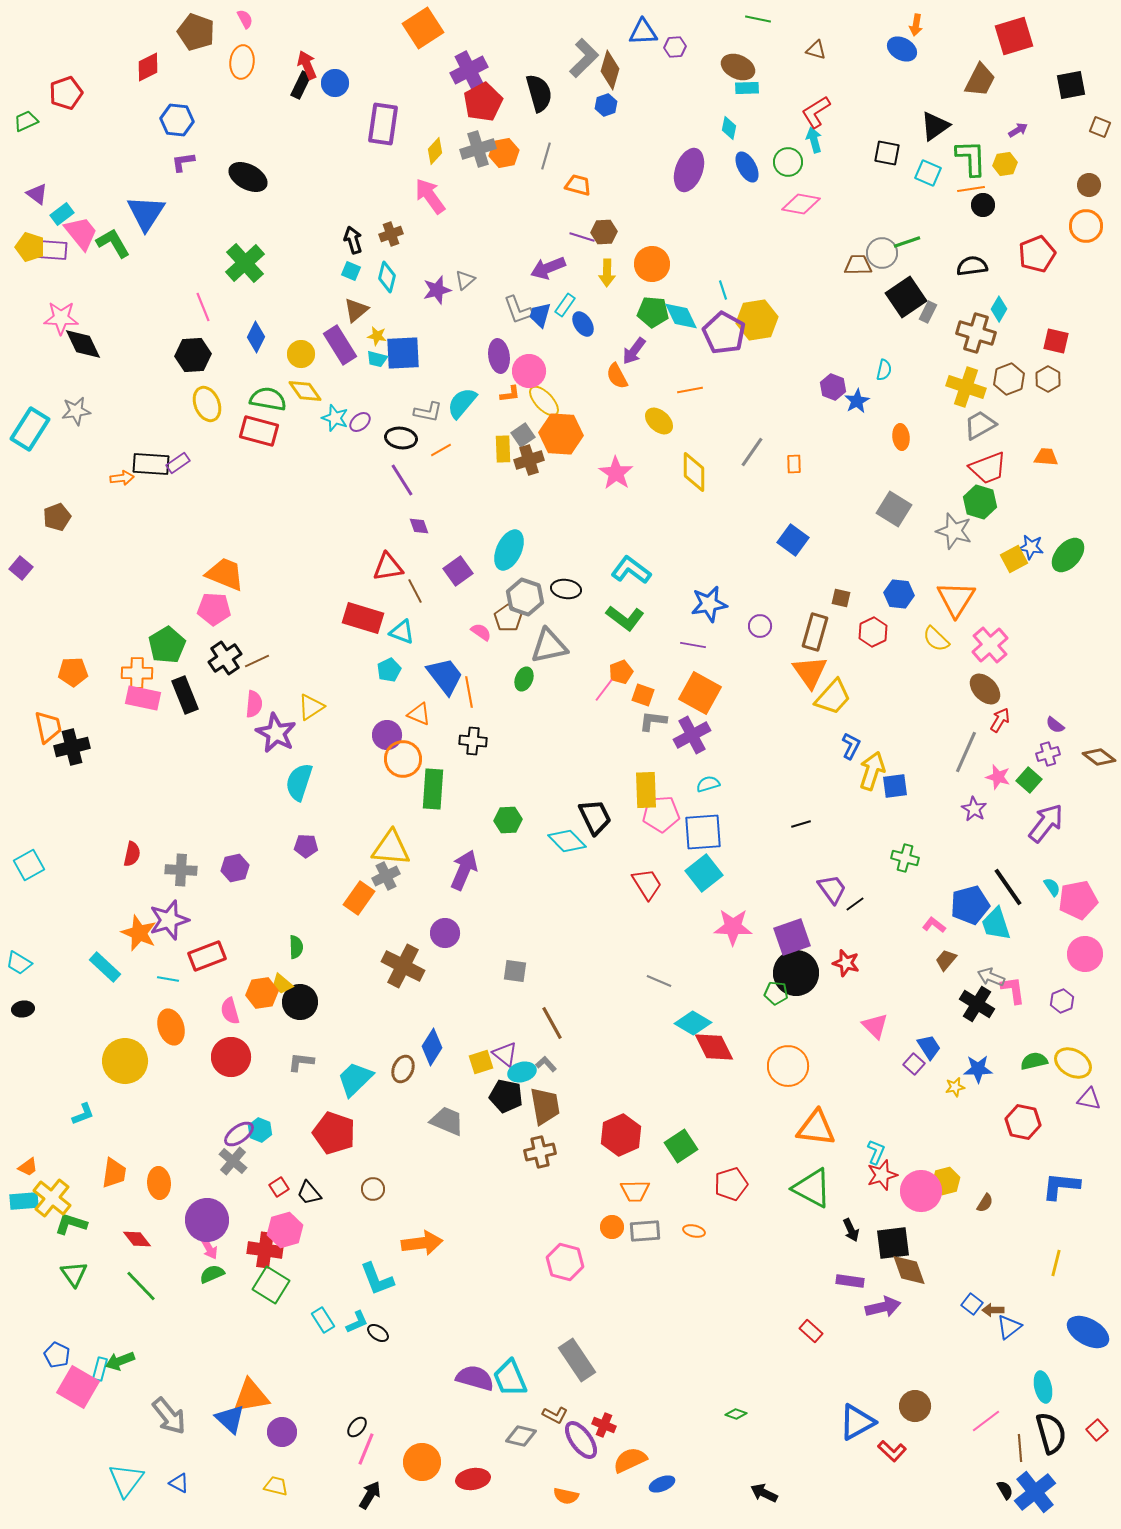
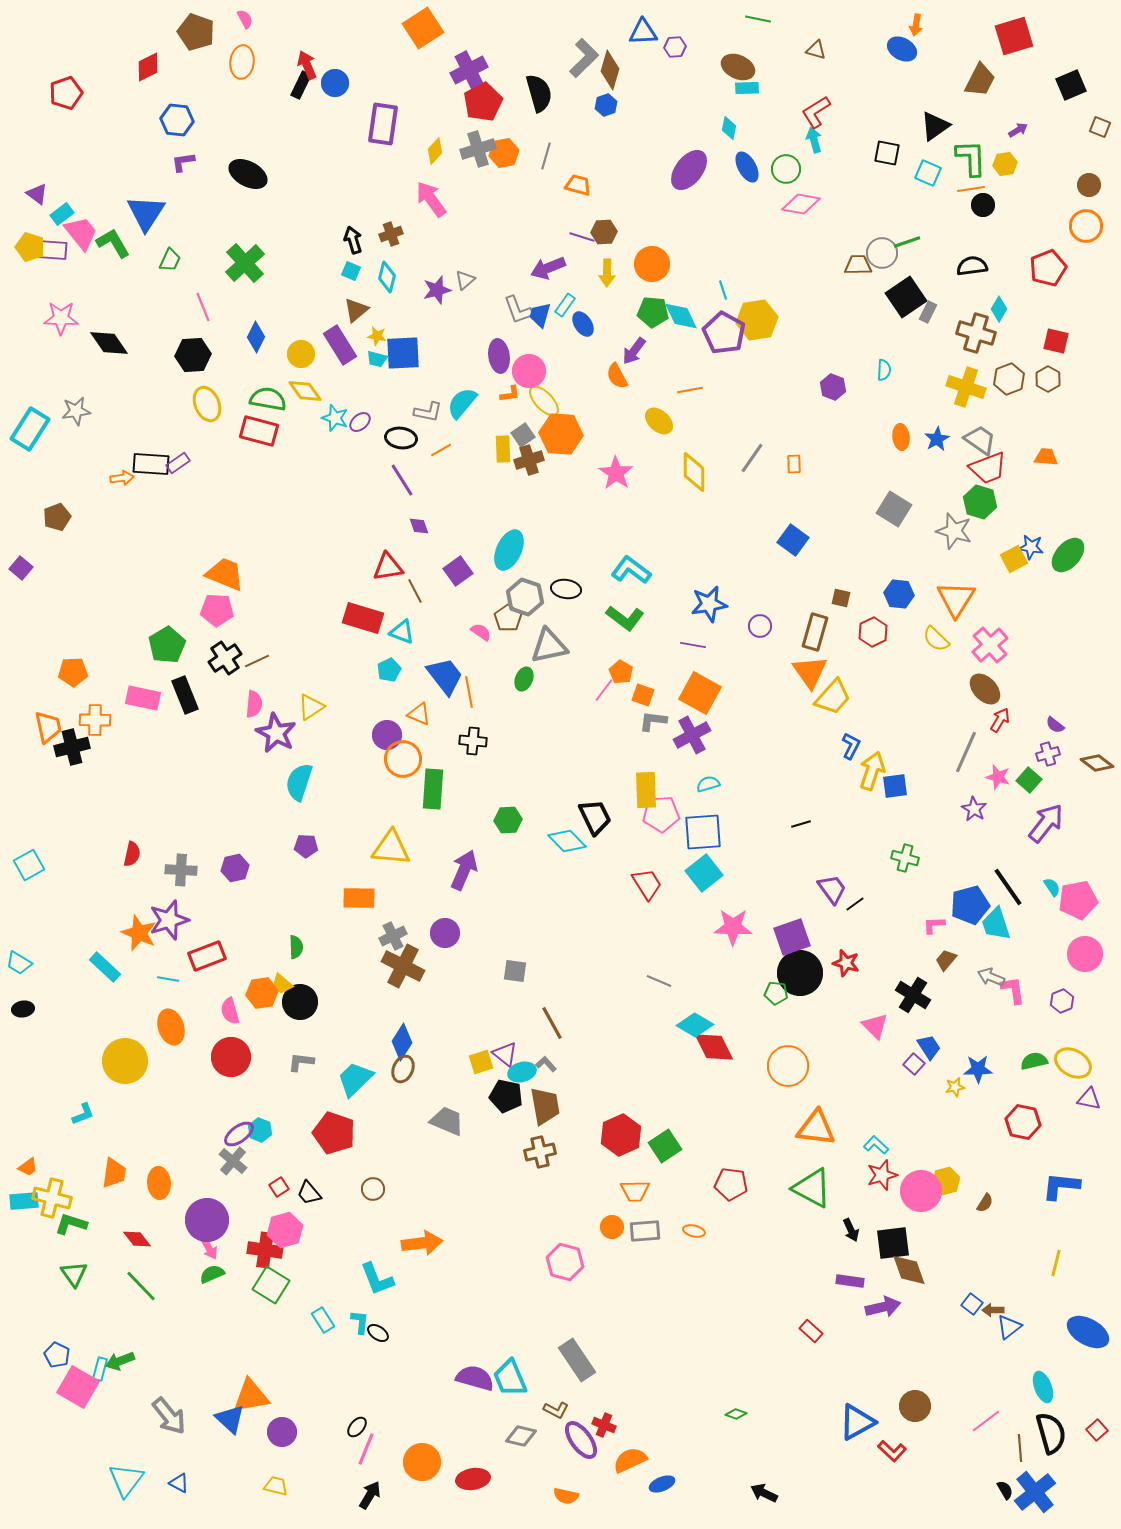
black square at (1071, 85): rotated 12 degrees counterclockwise
green trapezoid at (26, 121): moved 144 px right, 139 px down; rotated 140 degrees clockwise
green circle at (788, 162): moved 2 px left, 7 px down
purple ellipse at (689, 170): rotated 18 degrees clockwise
black ellipse at (248, 177): moved 3 px up
pink arrow at (430, 196): moved 1 px right, 3 px down
red pentagon at (1037, 254): moved 11 px right, 14 px down
black diamond at (83, 344): moved 26 px right, 1 px up; rotated 9 degrees counterclockwise
cyan semicircle at (884, 370): rotated 10 degrees counterclockwise
blue star at (857, 401): moved 80 px right, 38 px down
gray trapezoid at (980, 425): moved 15 px down; rotated 64 degrees clockwise
gray line at (752, 452): moved 6 px down
pink pentagon at (214, 609): moved 3 px right, 1 px down
orange pentagon at (621, 672): rotated 20 degrees counterclockwise
orange cross at (137, 673): moved 42 px left, 47 px down
brown diamond at (1099, 757): moved 2 px left, 6 px down
gray cross at (386, 876): moved 7 px right, 60 px down
orange rectangle at (359, 898): rotated 56 degrees clockwise
pink L-shape at (934, 925): rotated 40 degrees counterclockwise
black circle at (796, 973): moved 4 px right
black cross at (977, 1004): moved 64 px left, 9 px up
cyan diamond at (693, 1023): moved 2 px right, 2 px down
blue diamond at (432, 1047): moved 30 px left, 5 px up
green square at (681, 1146): moved 16 px left
cyan L-shape at (876, 1152): moved 7 px up; rotated 70 degrees counterclockwise
red pentagon at (731, 1184): rotated 24 degrees clockwise
yellow cross at (52, 1198): rotated 24 degrees counterclockwise
cyan L-shape at (357, 1322): moved 3 px right; rotated 60 degrees counterclockwise
cyan ellipse at (1043, 1387): rotated 8 degrees counterclockwise
brown L-shape at (555, 1415): moved 1 px right, 5 px up
